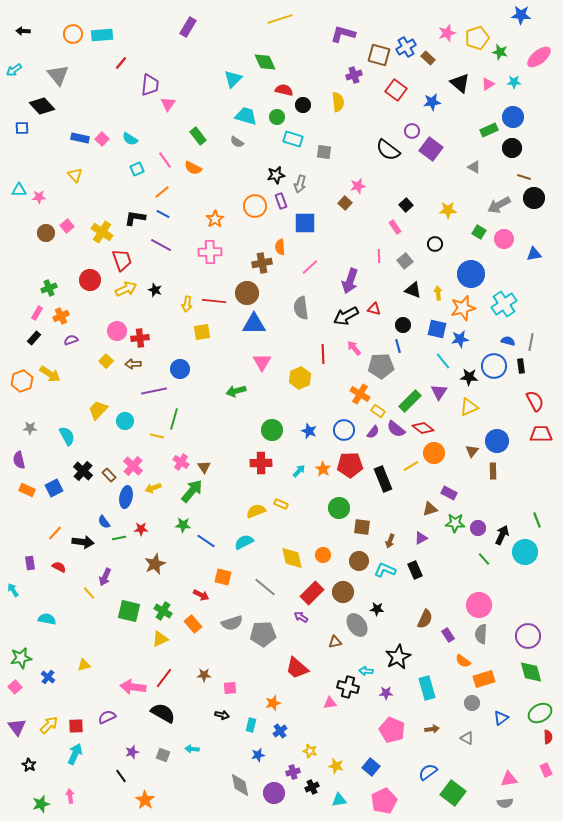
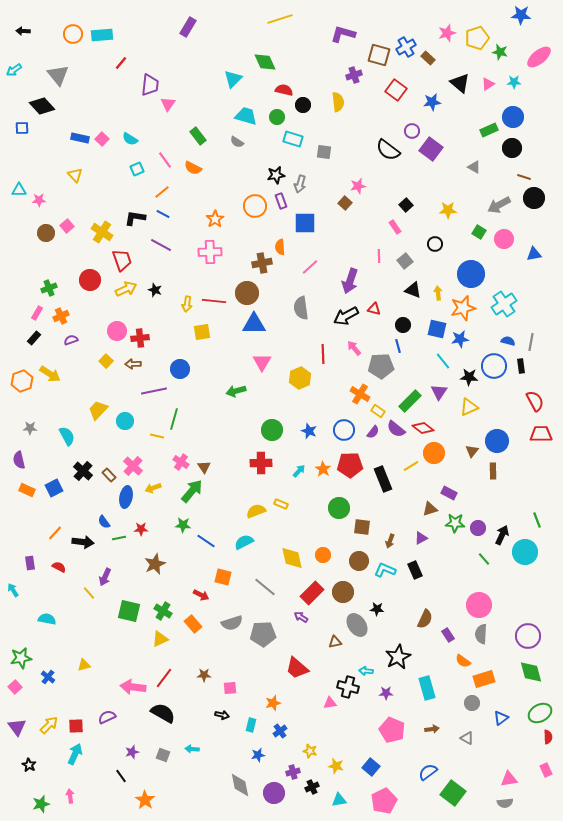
pink star at (39, 197): moved 3 px down
